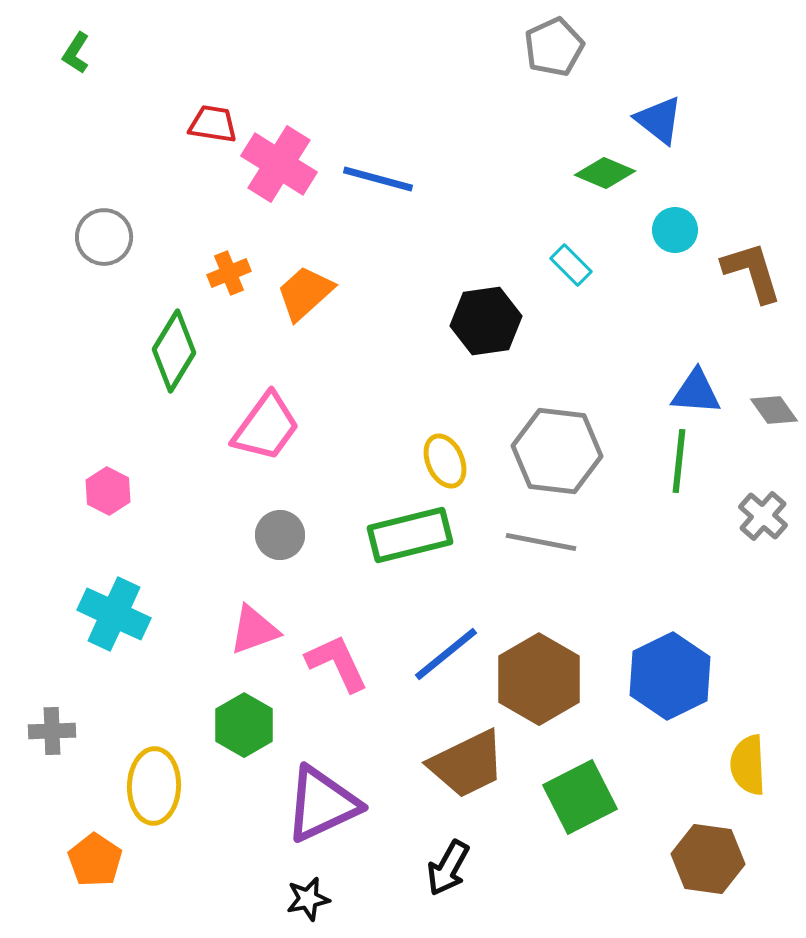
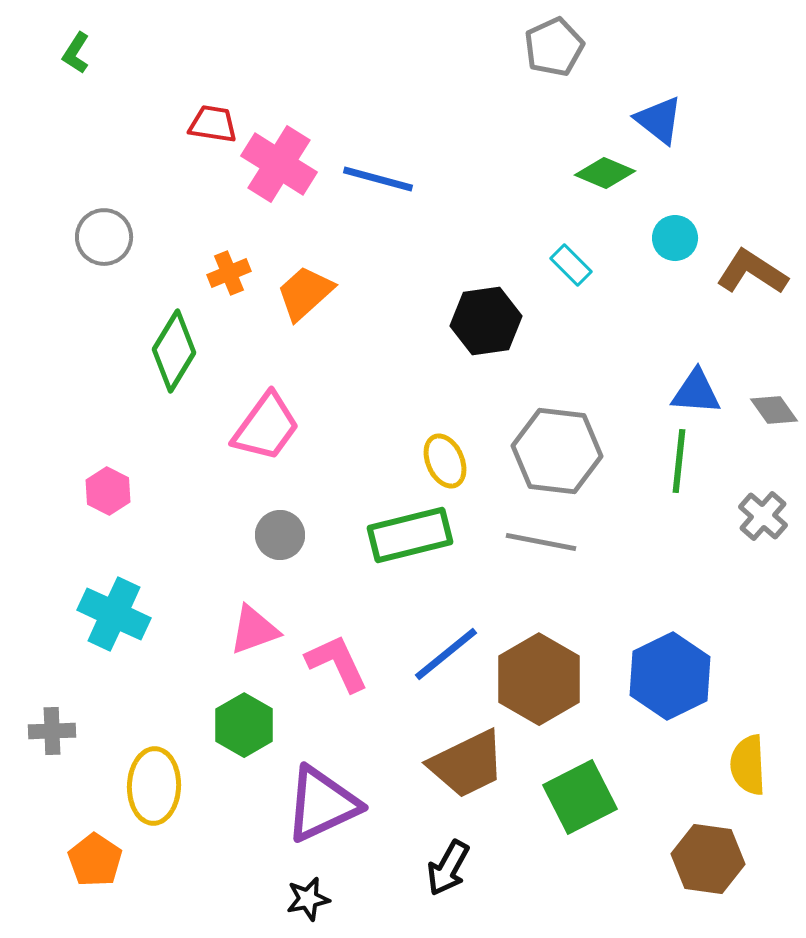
cyan circle at (675, 230): moved 8 px down
brown L-shape at (752, 272): rotated 40 degrees counterclockwise
